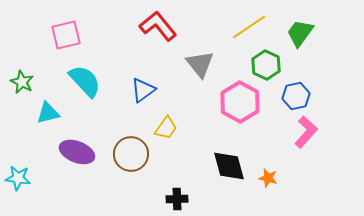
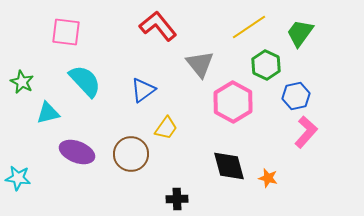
pink square: moved 3 px up; rotated 20 degrees clockwise
pink hexagon: moved 7 px left
